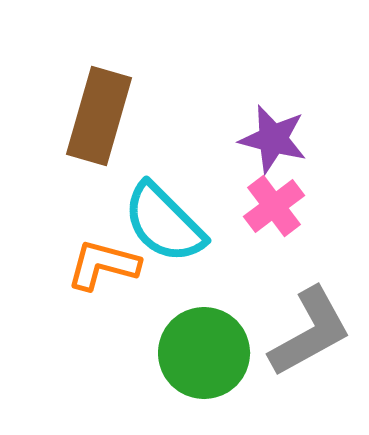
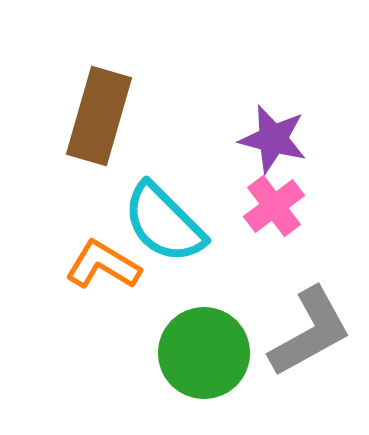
orange L-shape: rotated 16 degrees clockwise
